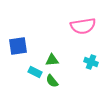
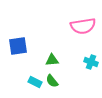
cyan rectangle: moved 10 px down
